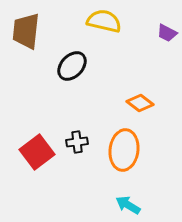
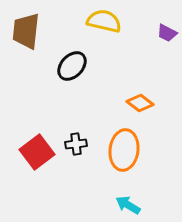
black cross: moved 1 px left, 2 px down
